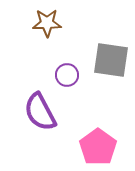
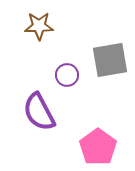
brown star: moved 8 px left, 3 px down
gray square: moved 1 px left; rotated 18 degrees counterclockwise
purple semicircle: moved 1 px left
